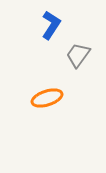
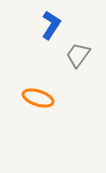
orange ellipse: moved 9 px left; rotated 36 degrees clockwise
